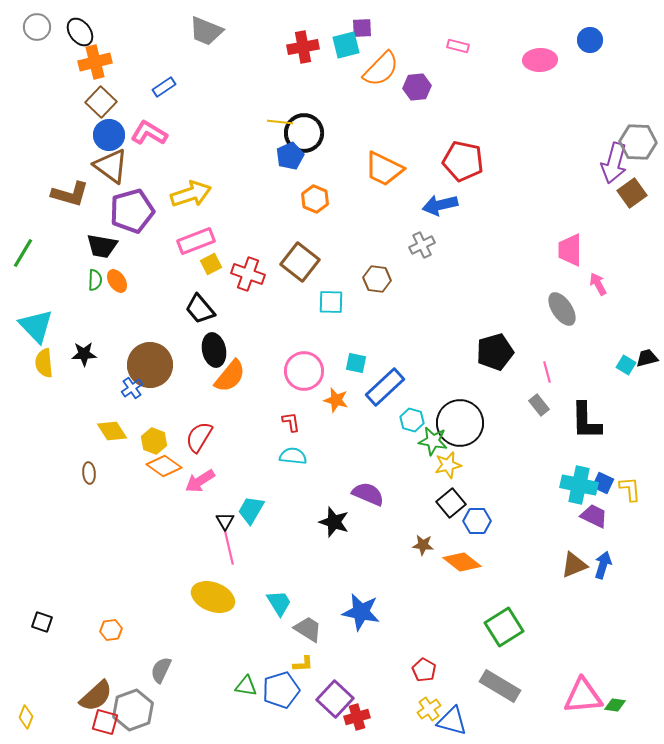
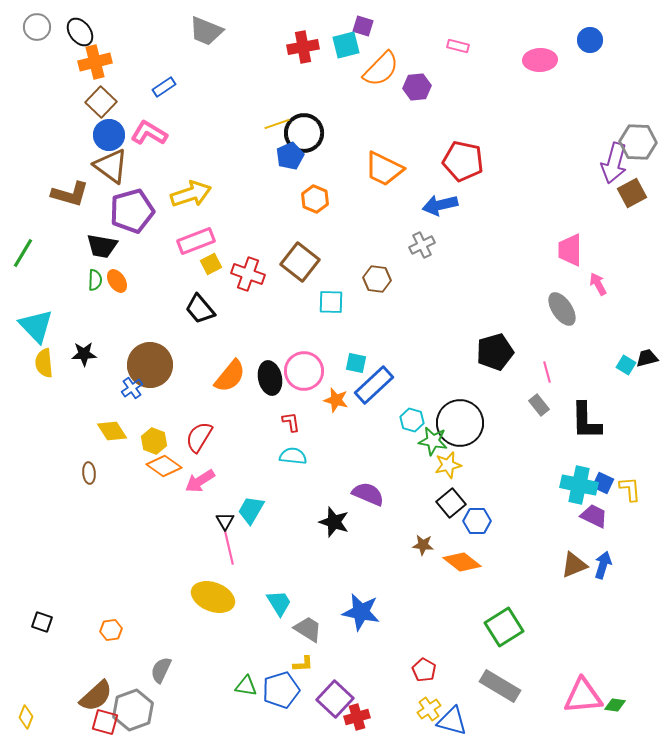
purple square at (362, 28): moved 1 px right, 2 px up; rotated 20 degrees clockwise
yellow line at (280, 122): moved 3 px left, 2 px down; rotated 25 degrees counterclockwise
brown square at (632, 193): rotated 8 degrees clockwise
black ellipse at (214, 350): moved 56 px right, 28 px down
blue rectangle at (385, 387): moved 11 px left, 2 px up
